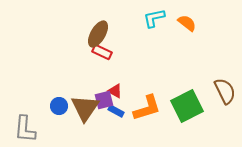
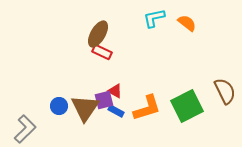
gray L-shape: rotated 140 degrees counterclockwise
